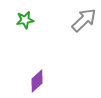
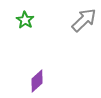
green star: rotated 30 degrees counterclockwise
